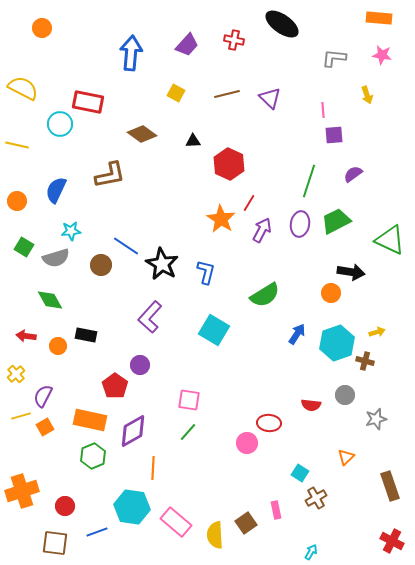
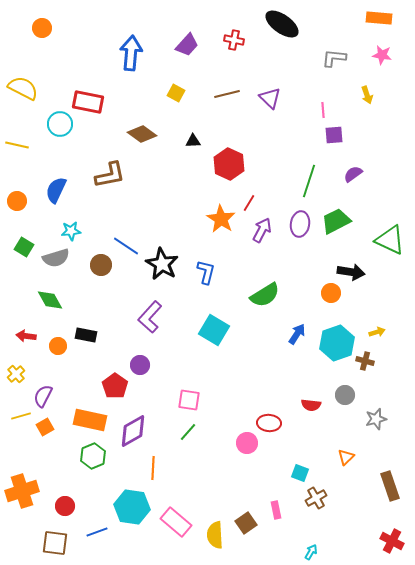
cyan square at (300, 473): rotated 12 degrees counterclockwise
